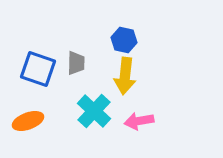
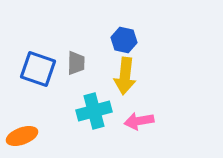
cyan cross: rotated 32 degrees clockwise
orange ellipse: moved 6 px left, 15 px down
